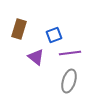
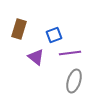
gray ellipse: moved 5 px right
